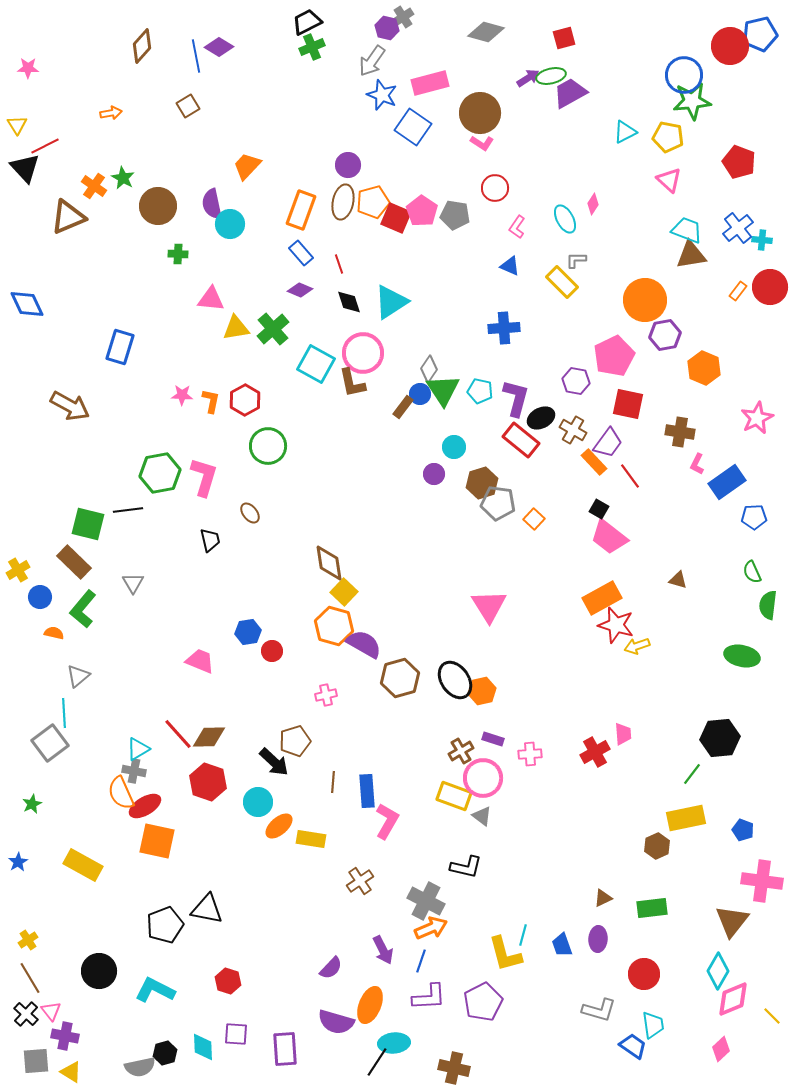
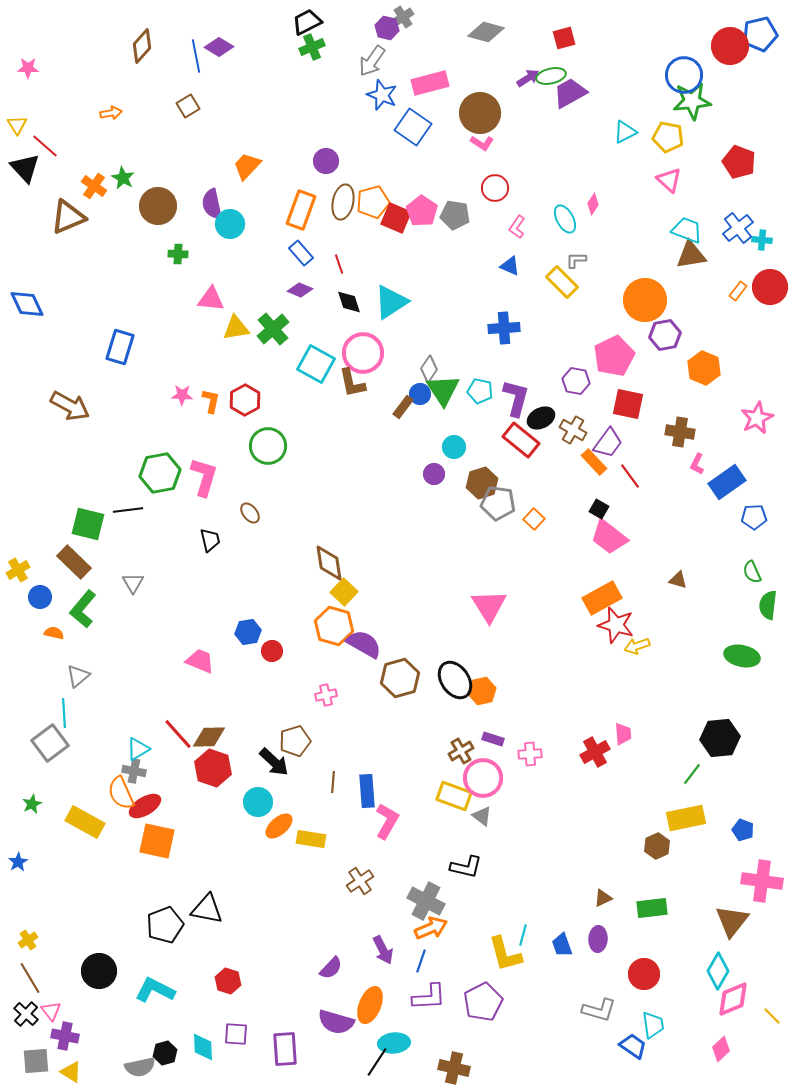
red line at (45, 146): rotated 68 degrees clockwise
purple circle at (348, 165): moved 22 px left, 4 px up
red hexagon at (208, 782): moved 5 px right, 14 px up
yellow rectangle at (83, 865): moved 2 px right, 43 px up
